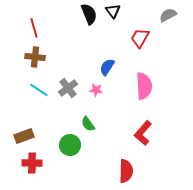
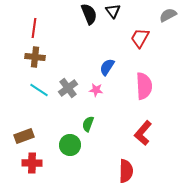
red line: rotated 24 degrees clockwise
green semicircle: rotated 56 degrees clockwise
